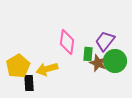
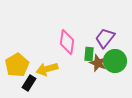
purple trapezoid: moved 3 px up
green rectangle: moved 1 px right
yellow pentagon: moved 1 px left, 1 px up
black rectangle: rotated 35 degrees clockwise
